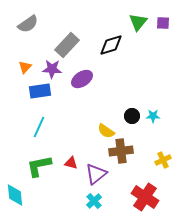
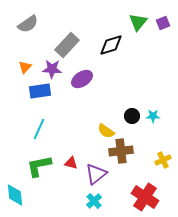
purple square: rotated 24 degrees counterclockwise
cyan line: moved 2 px down
